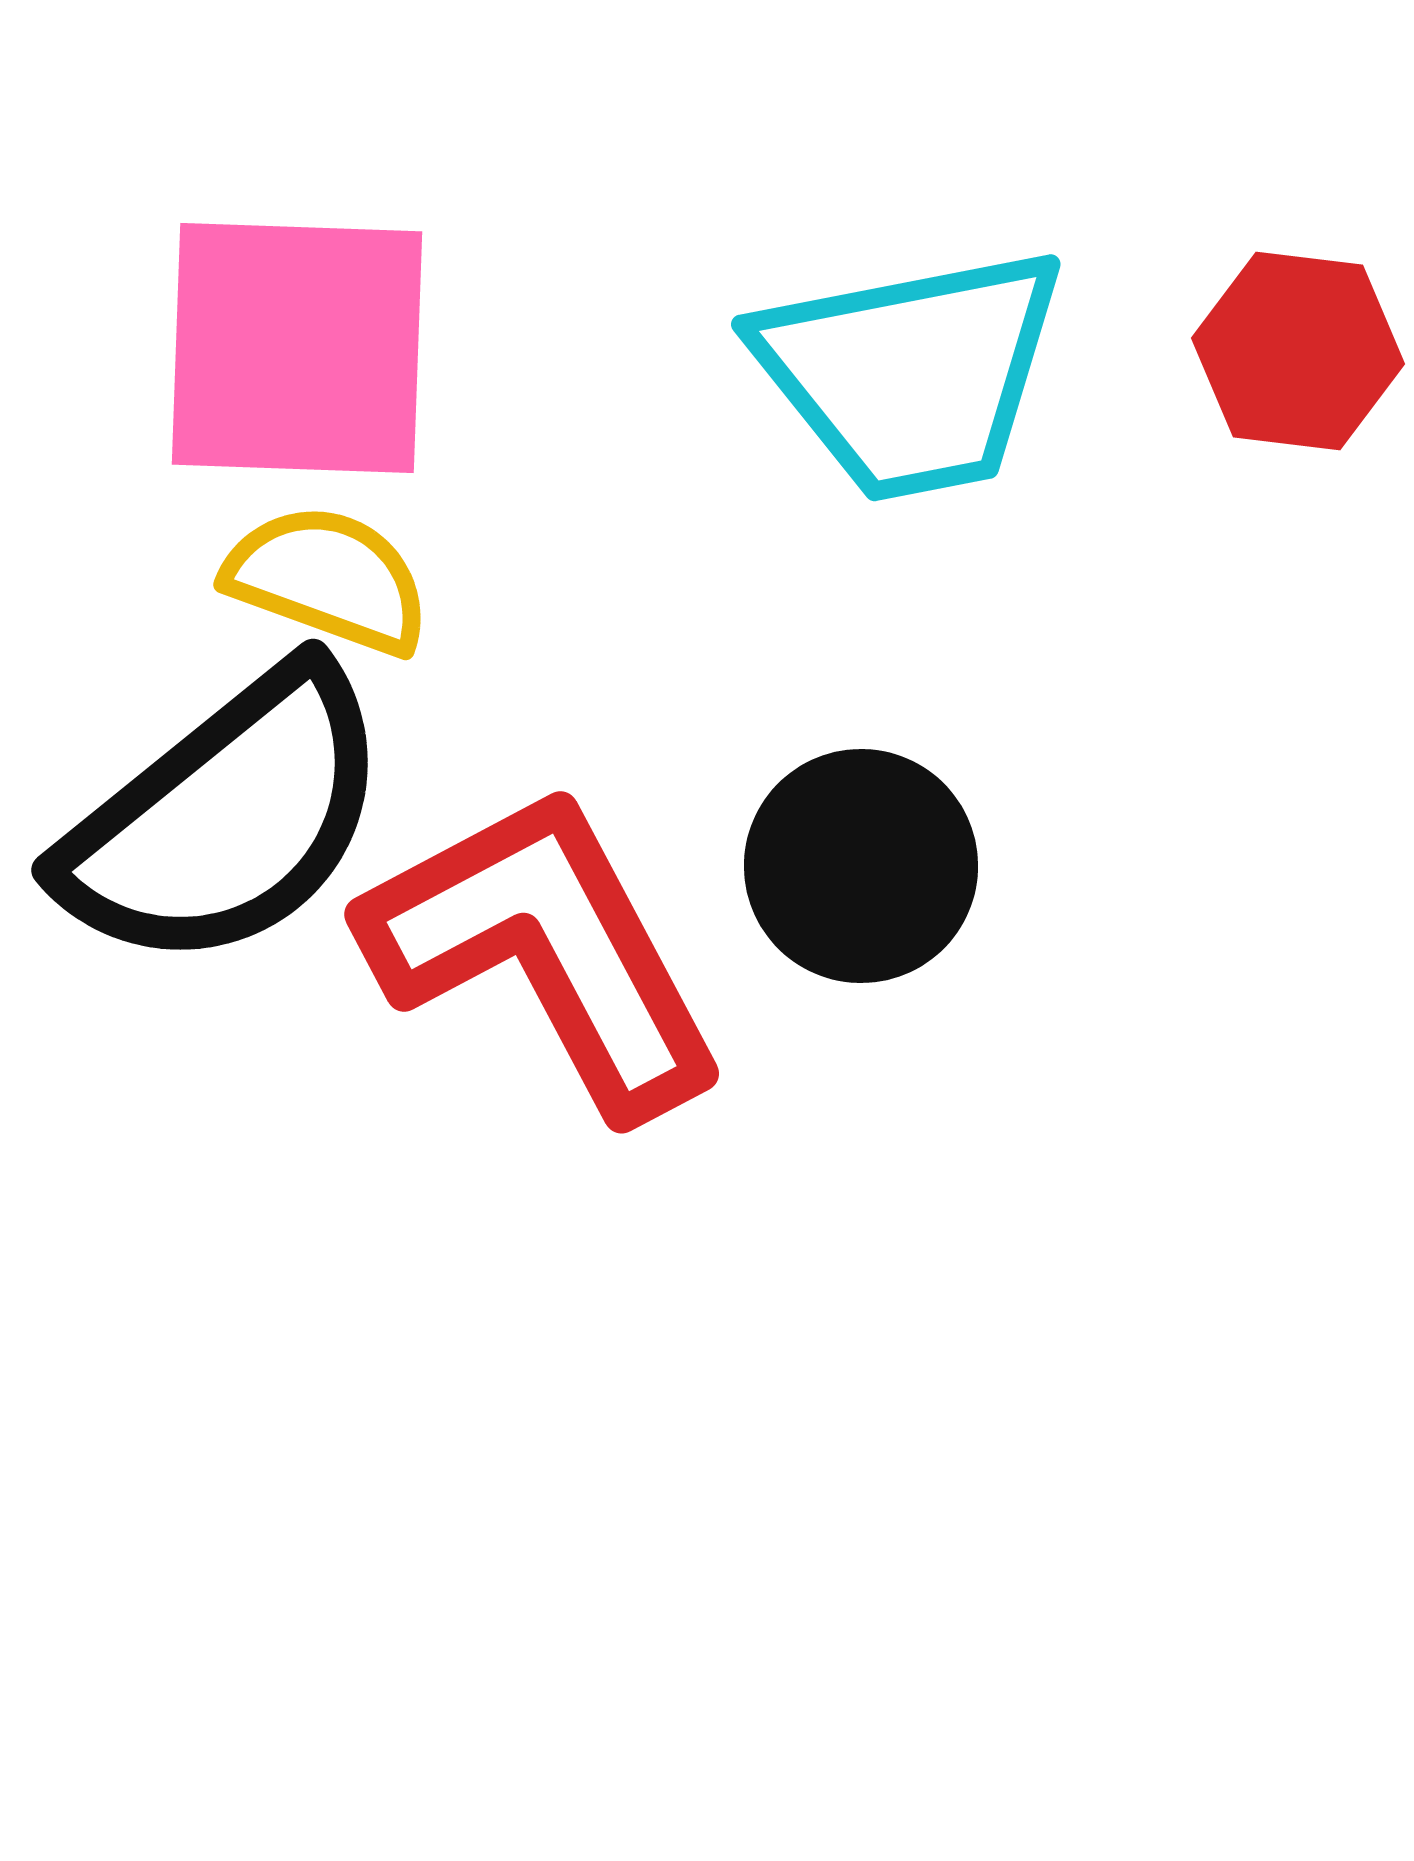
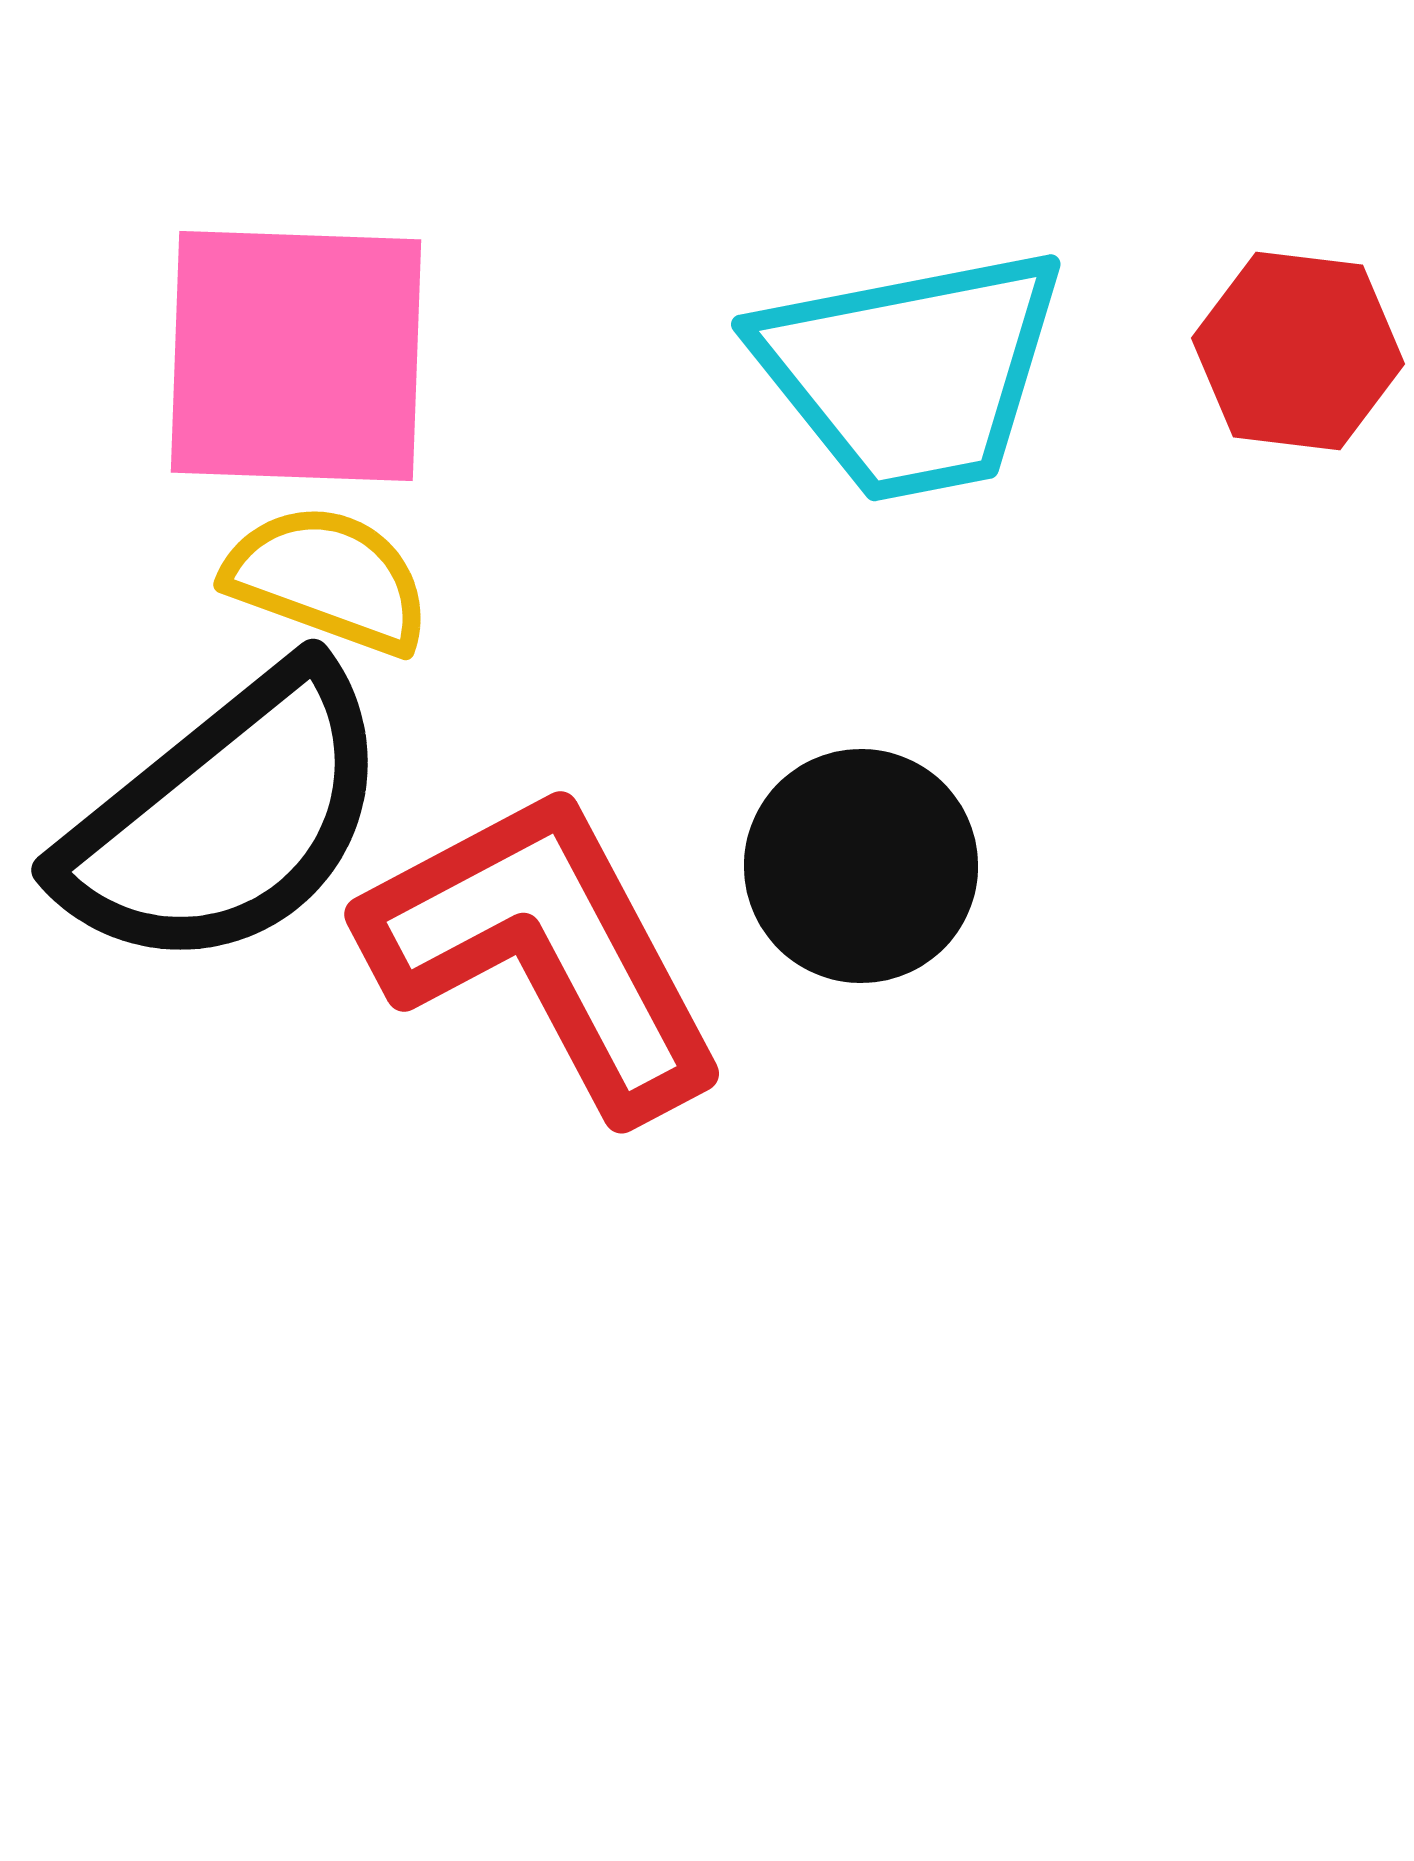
pink square: moved 1 px left, 8 px down
